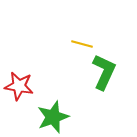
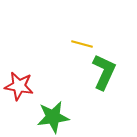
green star: rotated 12 degrees clockwise
